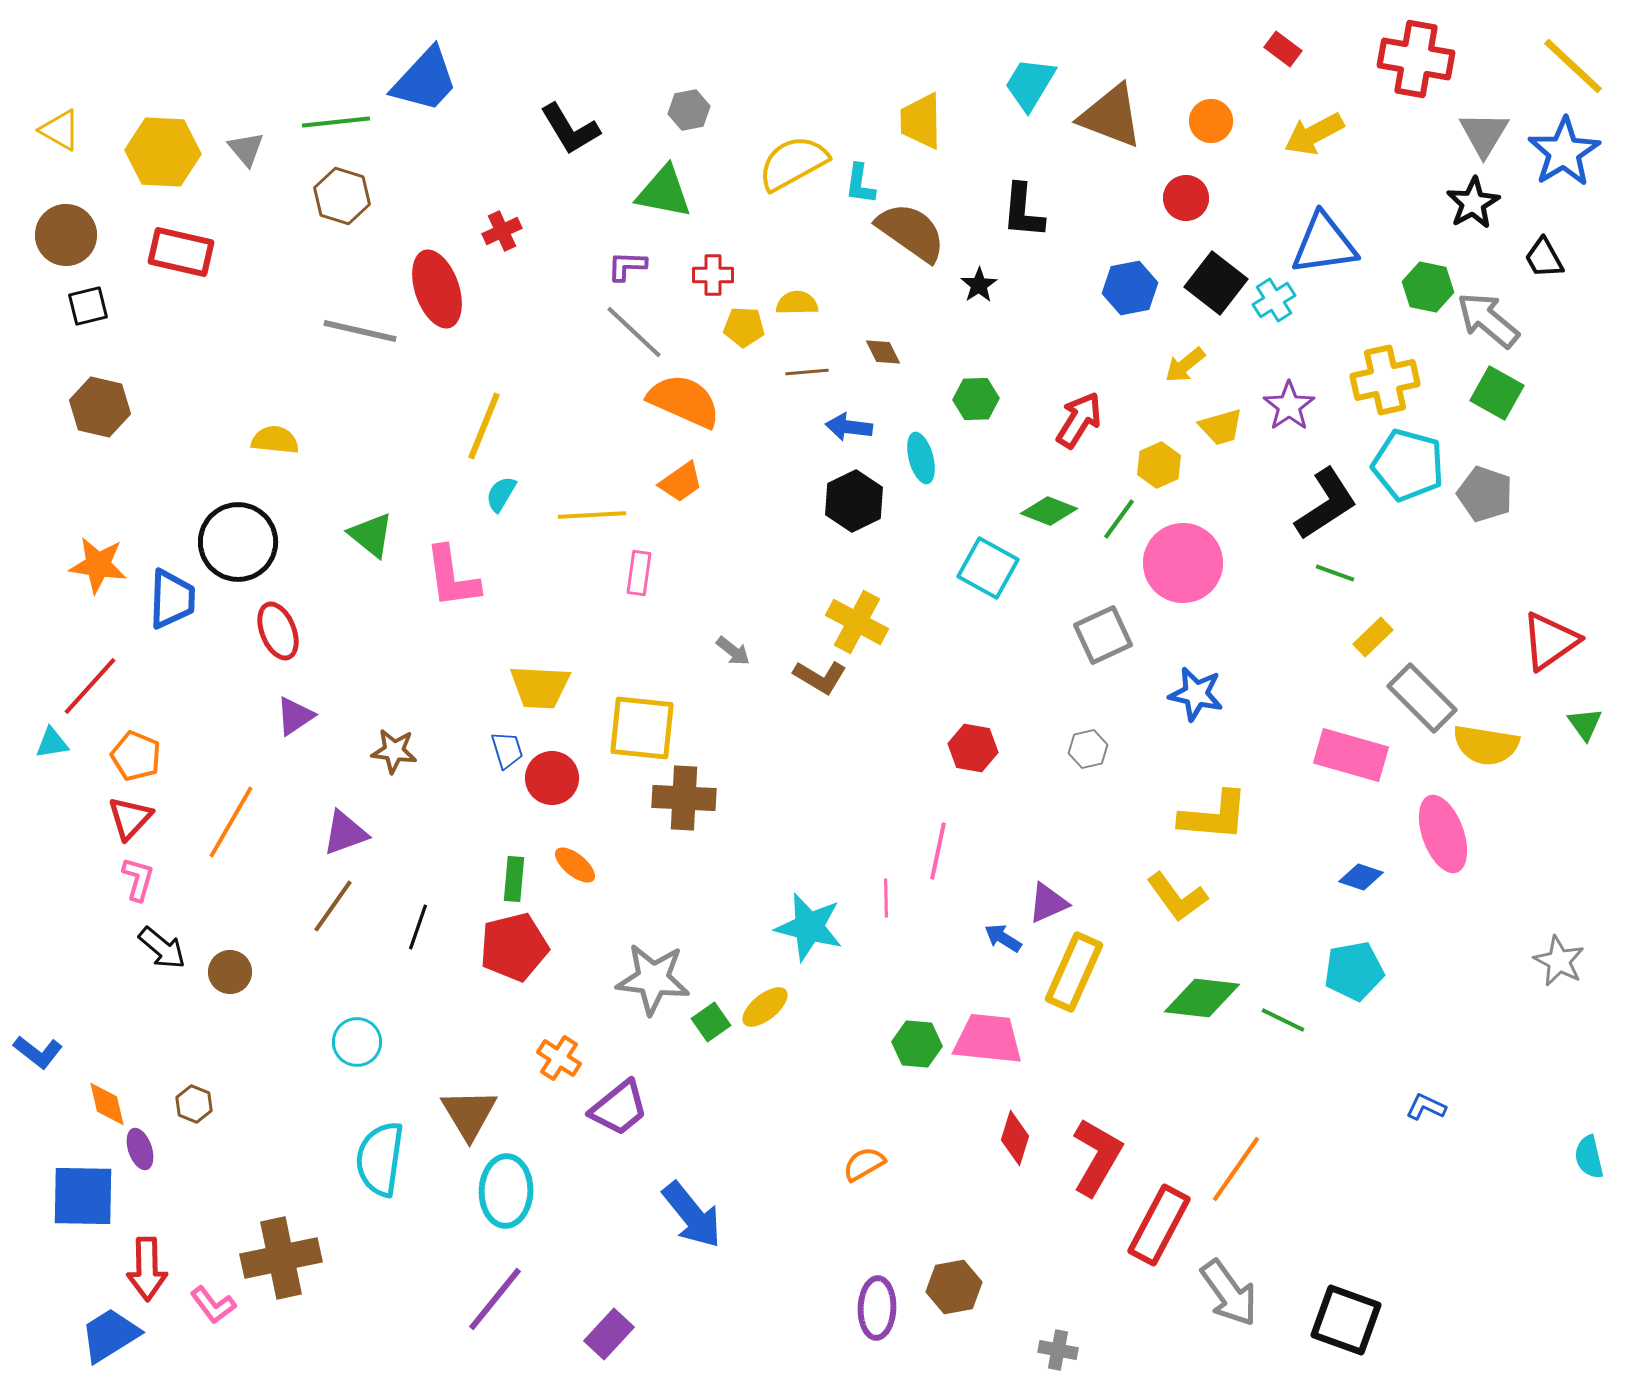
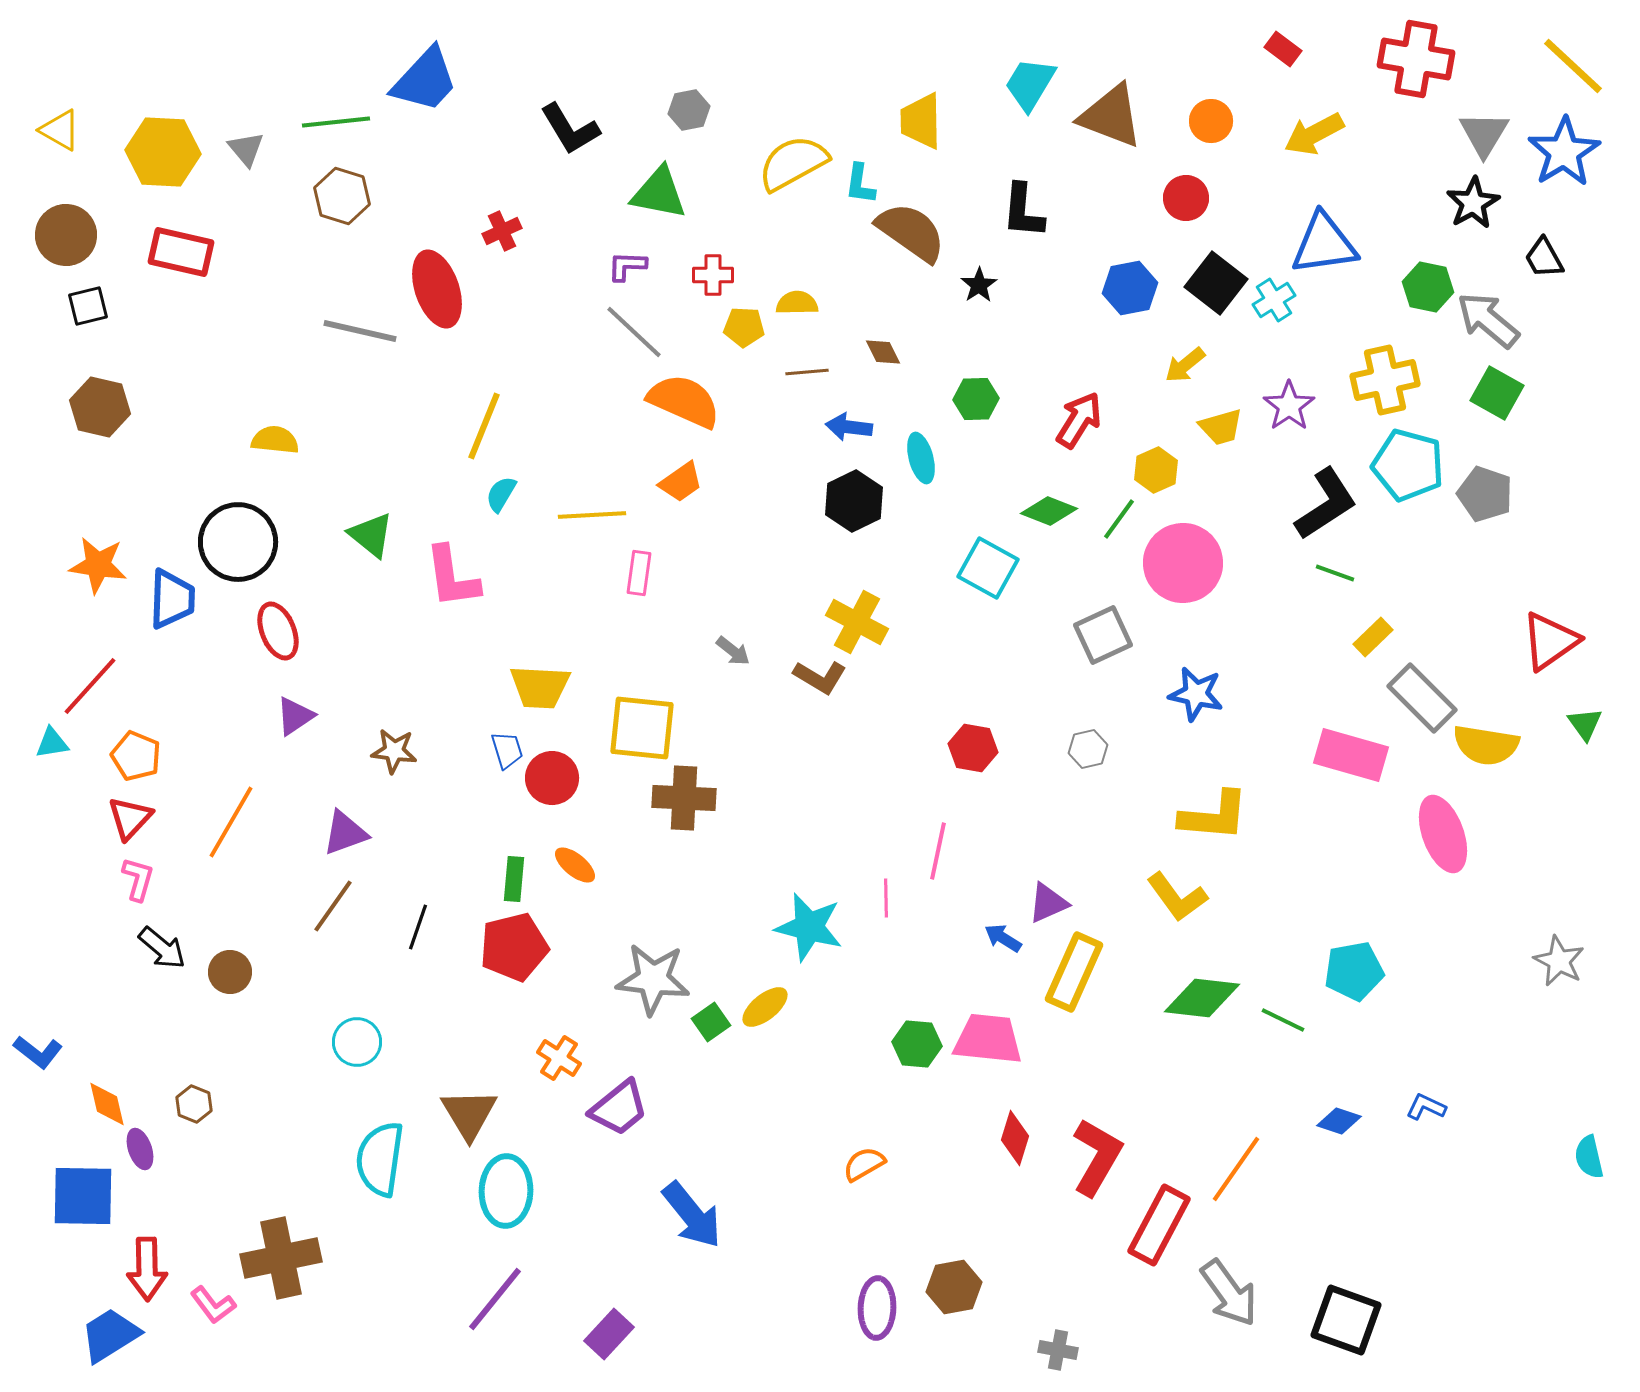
green triangle at (664, 192): moved 5 px left, 1 px down
yellow hexagon at (1159, 465): moved 3 px left, 5 px down
blue diamond at (1361, 877): moved 22 px left, 244 px down
